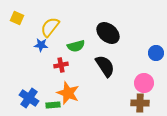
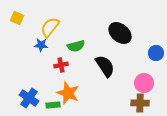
black ellipse: moved 12 px right
